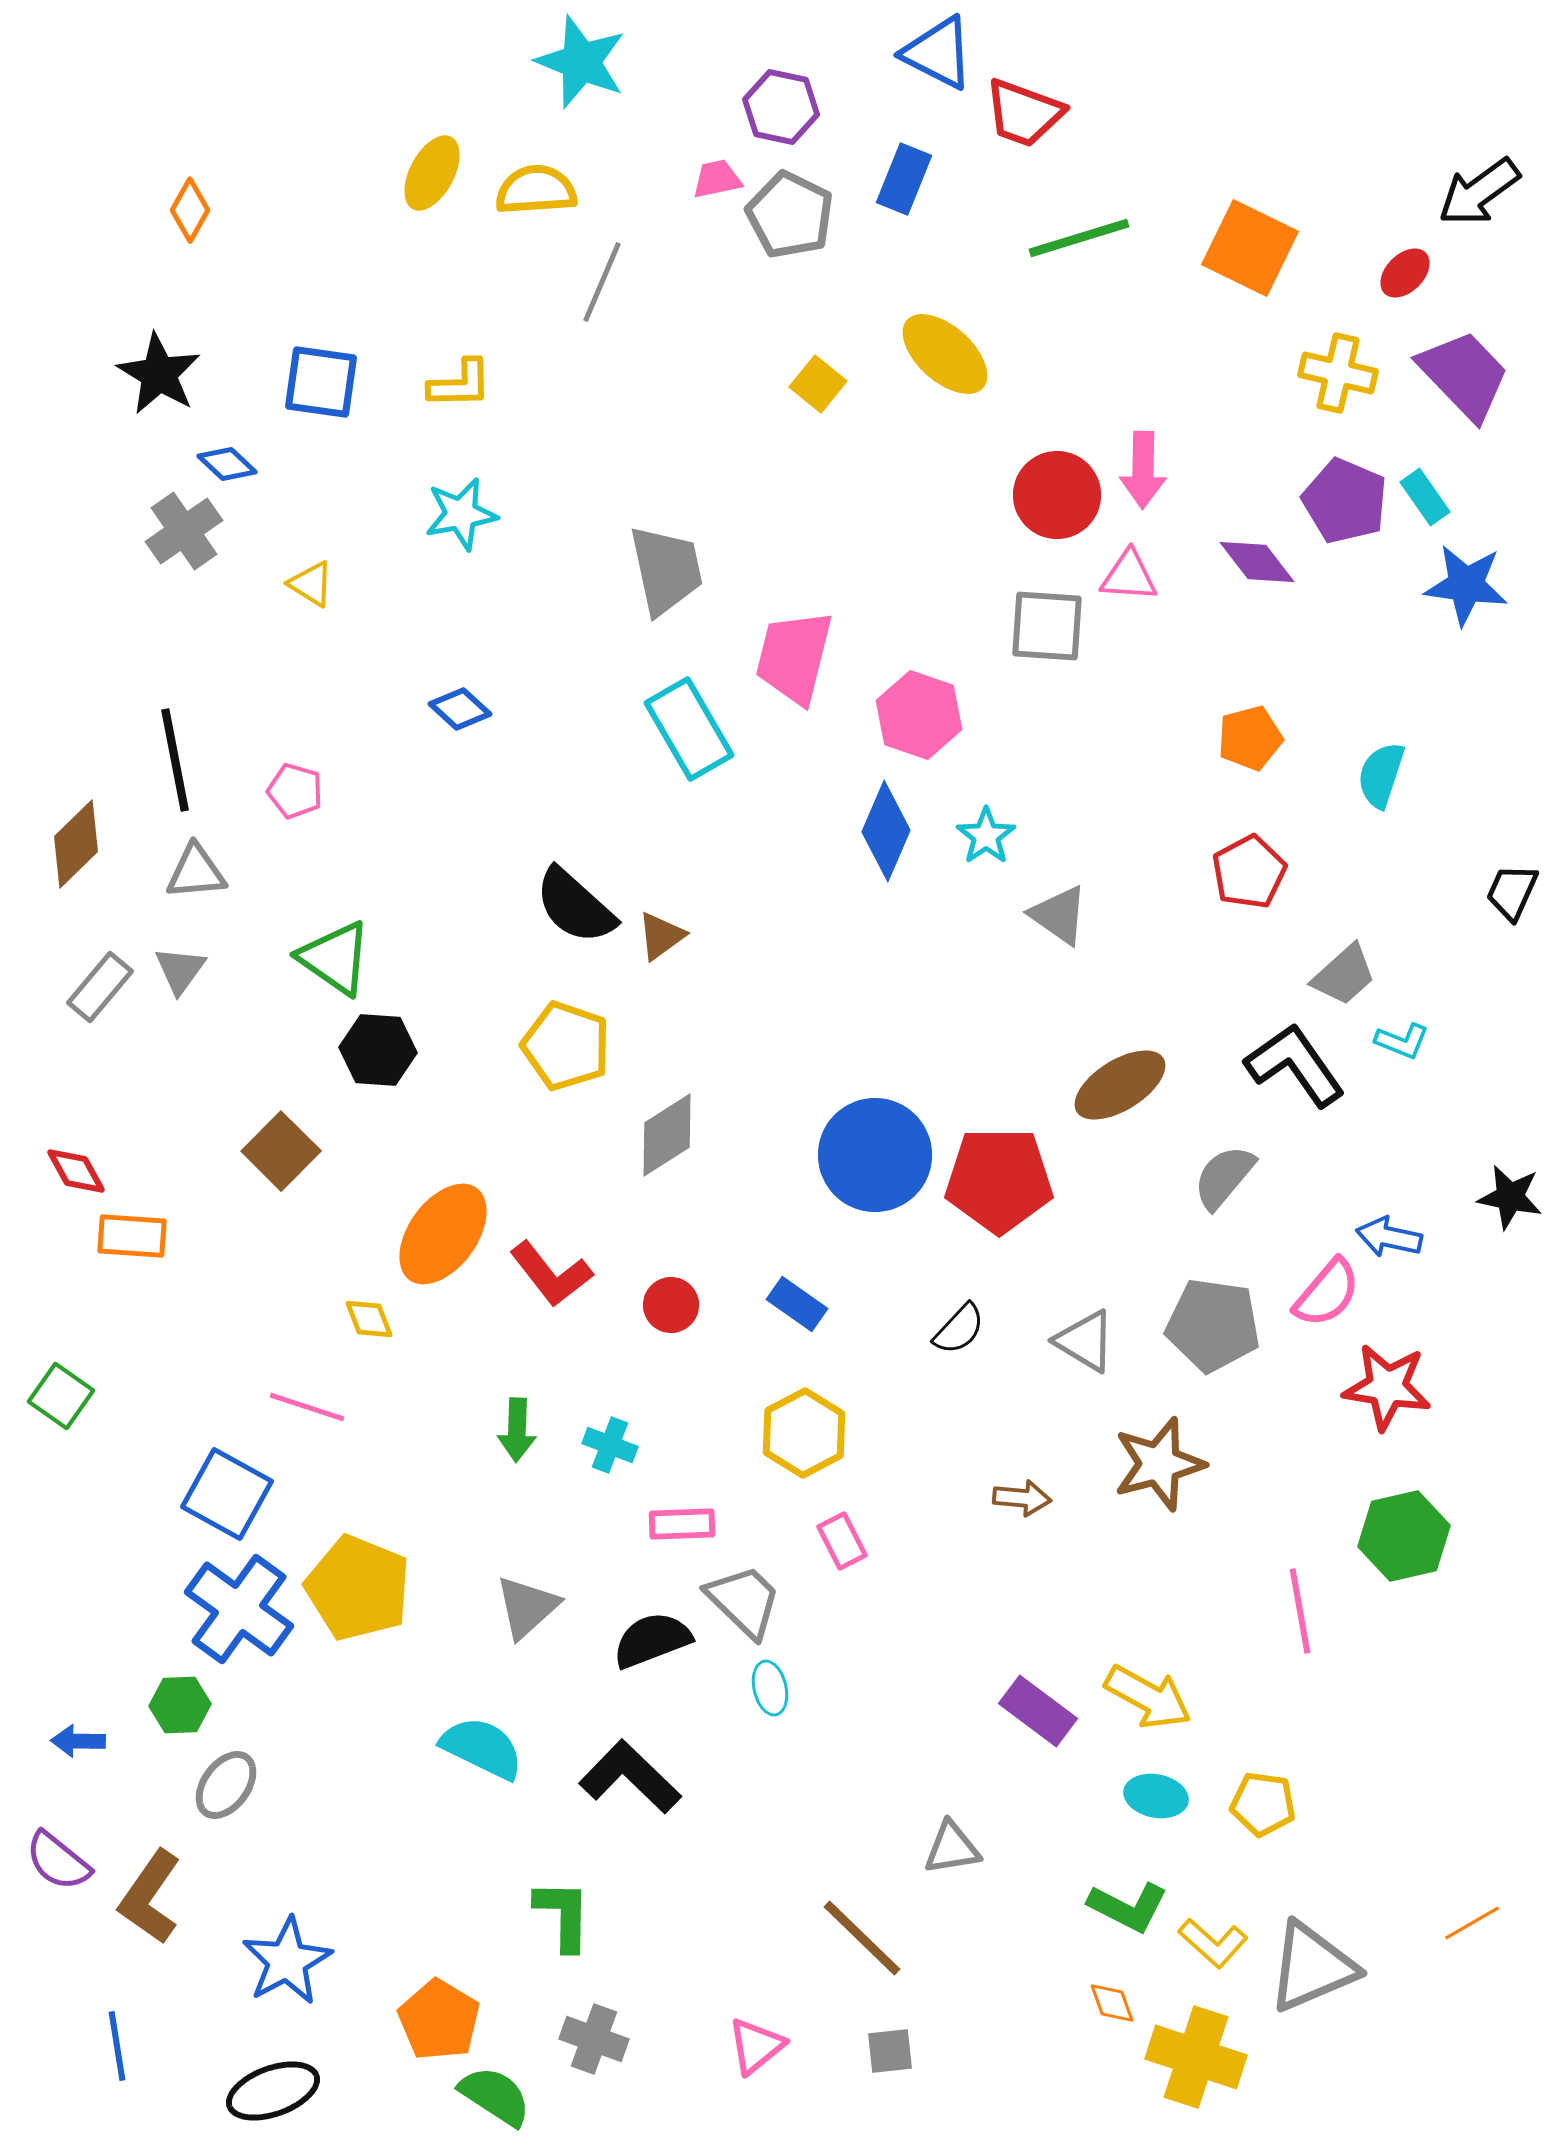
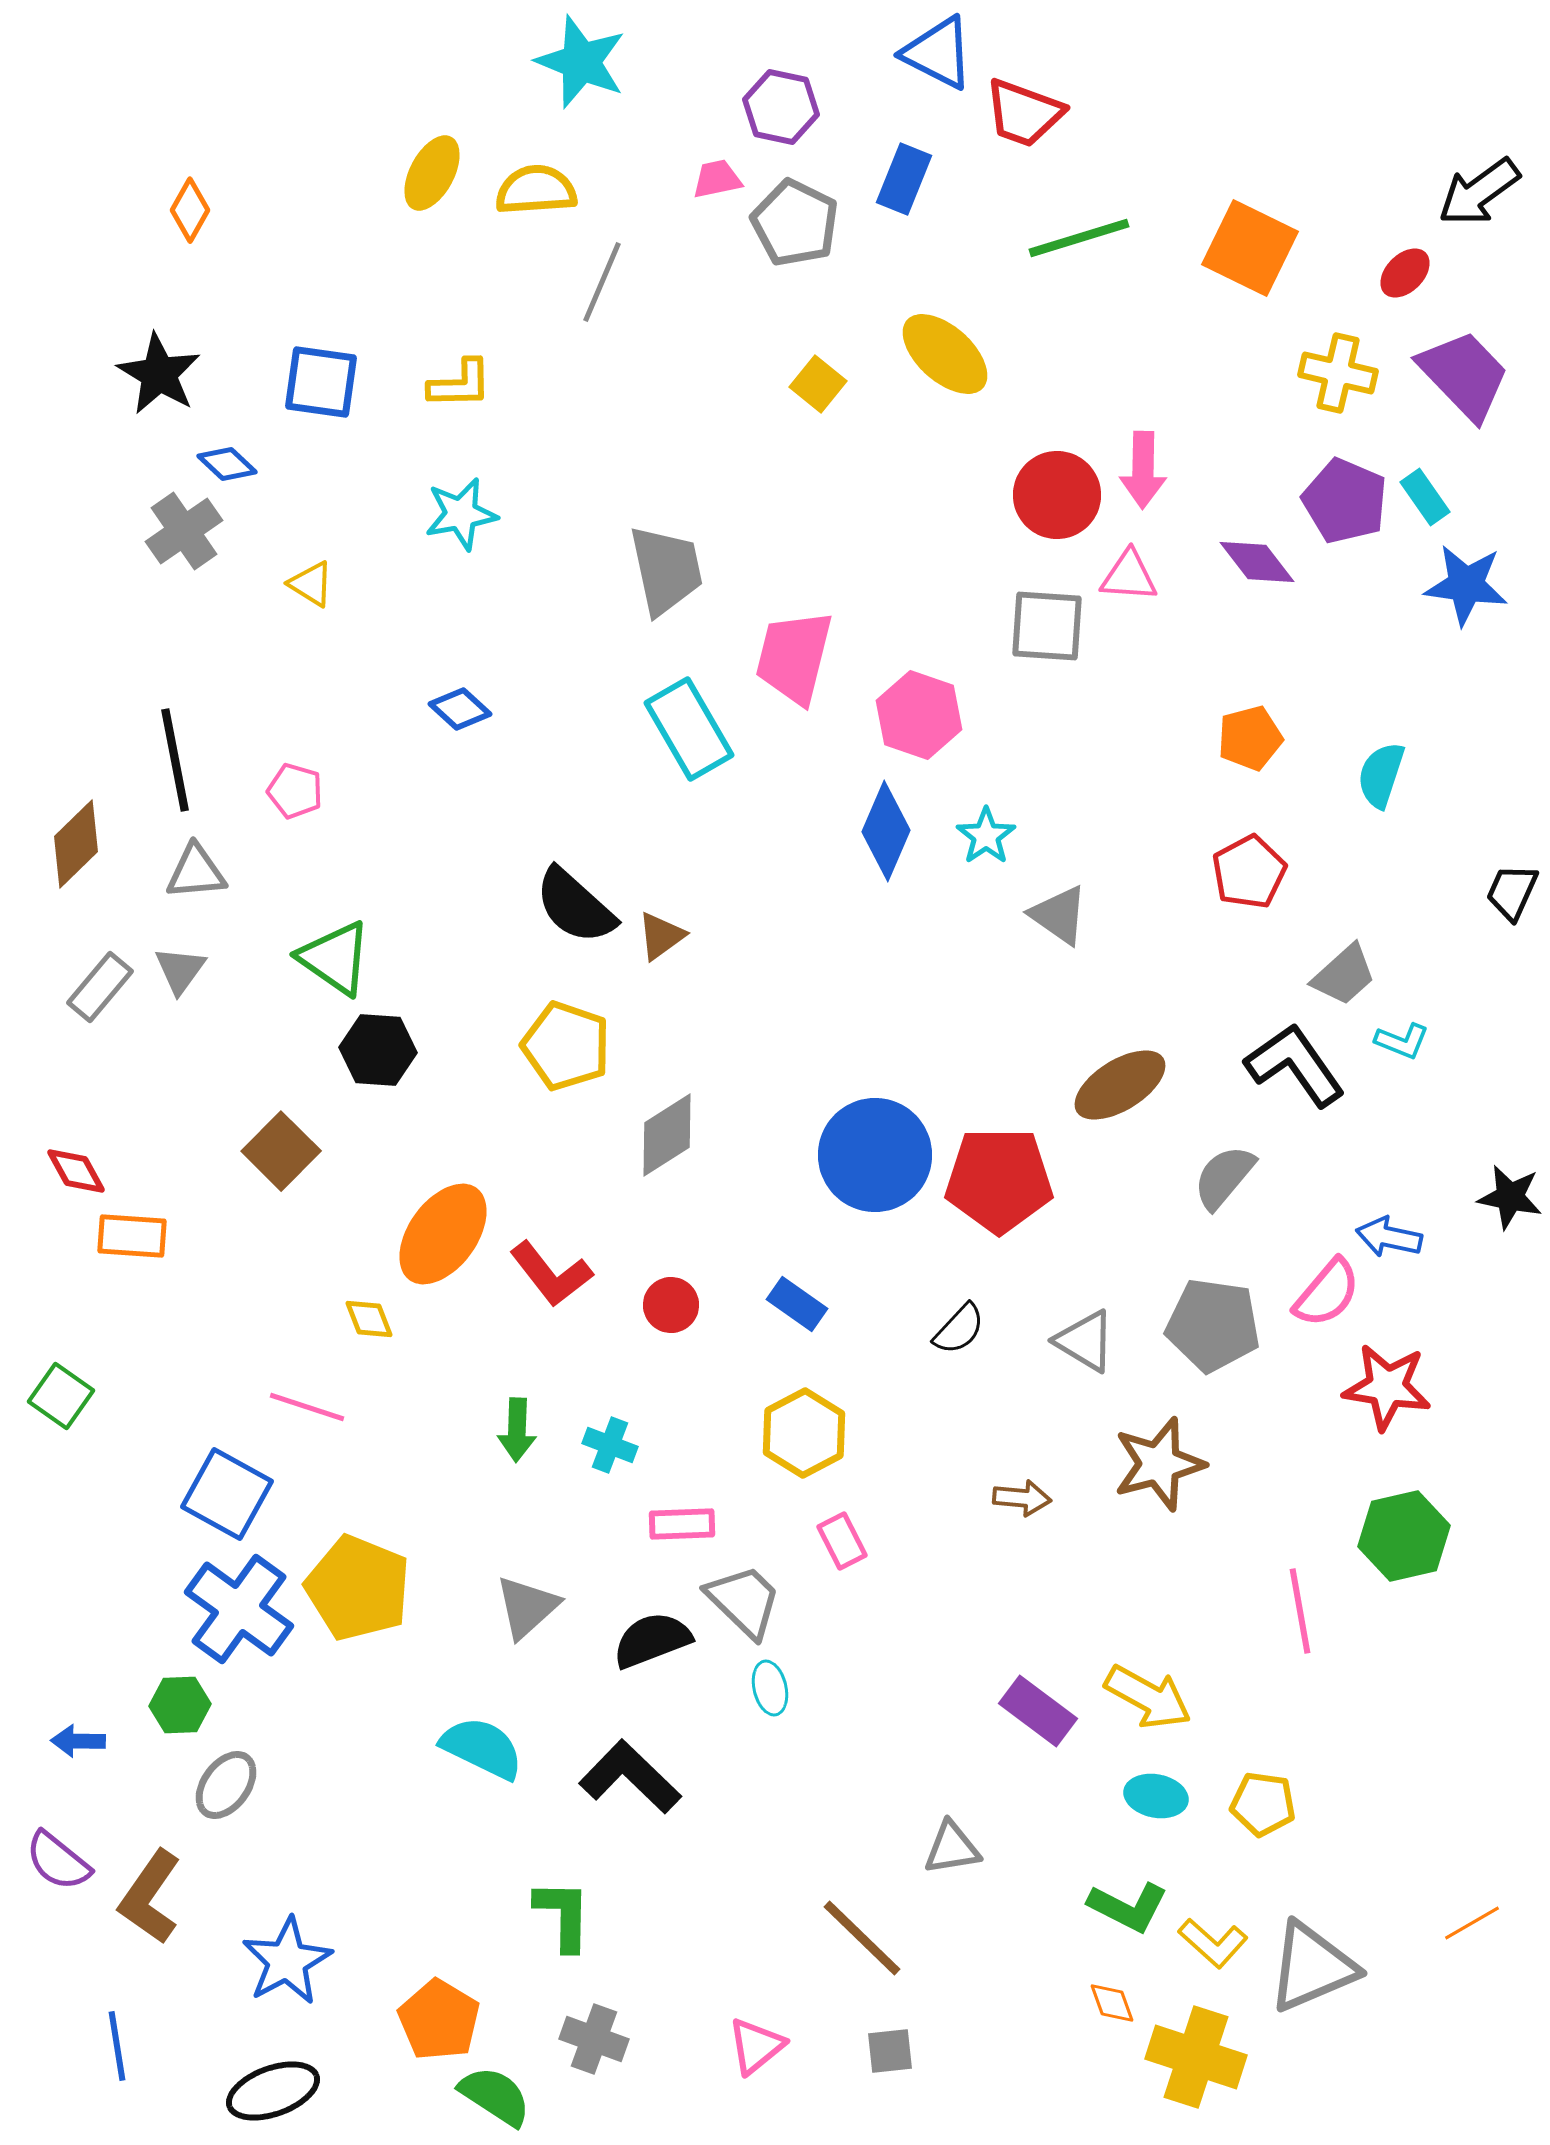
gray pentagon at (790, 215): moved 5 px right, 8 px down
